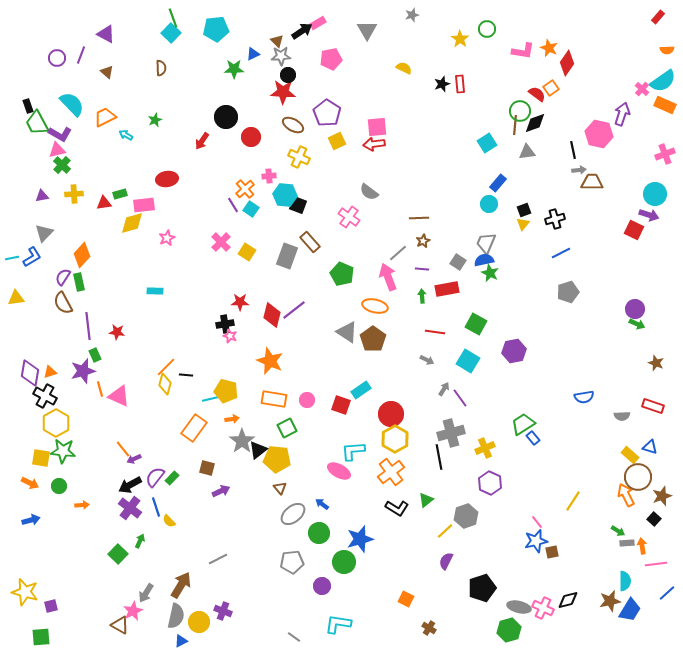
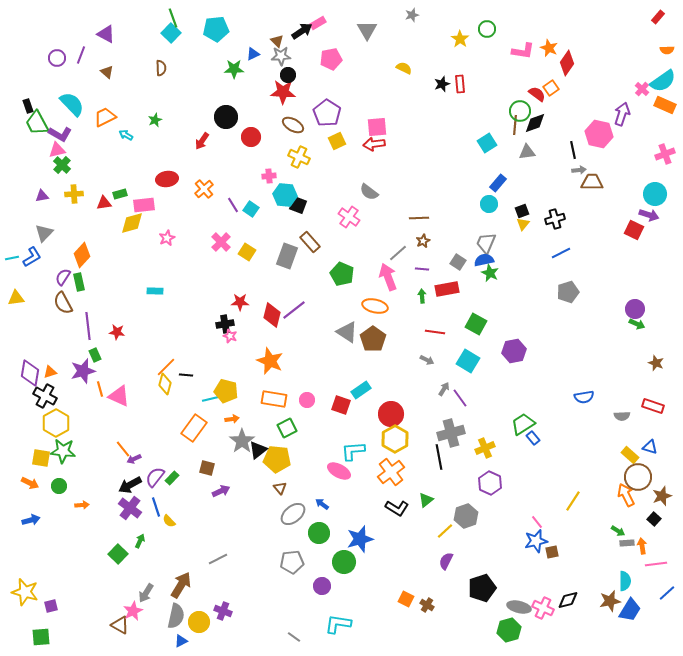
orange cross at (245, 189): moved 41 px left
black square at (524, 210): moved 2 px left, 1 px down
brown cross at (429, 628): moved 2 px left, 23 px up
